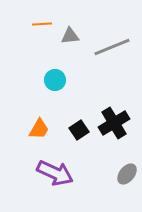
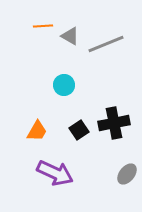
orange line: moved 1 px right, 2 px down
gray triangle: rotated 36 degrees clockwise
gray line: moved 6 px left, 3 px up
cyan circle: moved 9 px right, 5 px down
black cross: rotated 20 degrees clockwise
orange trapezoid: moved 2 px left, 2 px down
